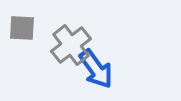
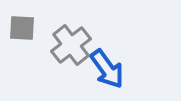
blue arrow: moved 11 px right
